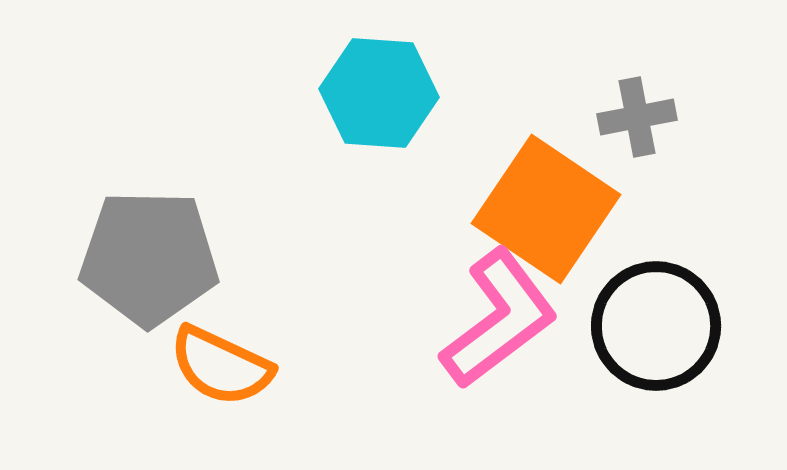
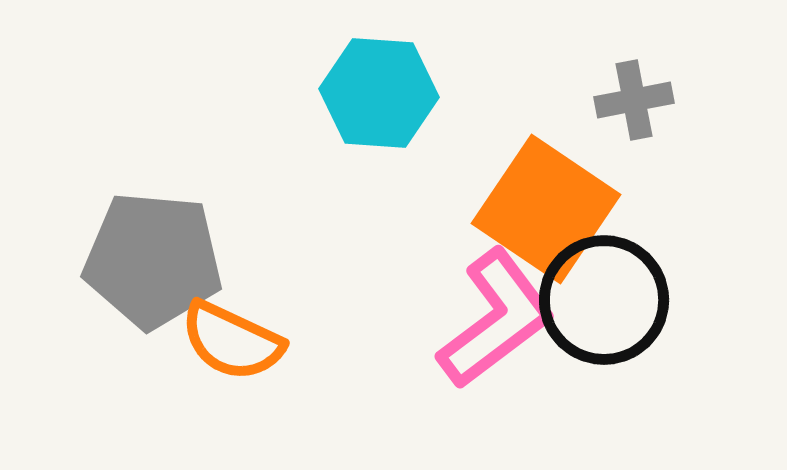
gray cross: moved 3 px left, 17 px up
gray pentagon: moved 4 px right, 2 px down; rotated 4 degrees clockwise
pink L-shape: moved 3 px left
black circle: moved 52 px left, 26 px up
orange semicircle: moved 11 px right, 25 px up
